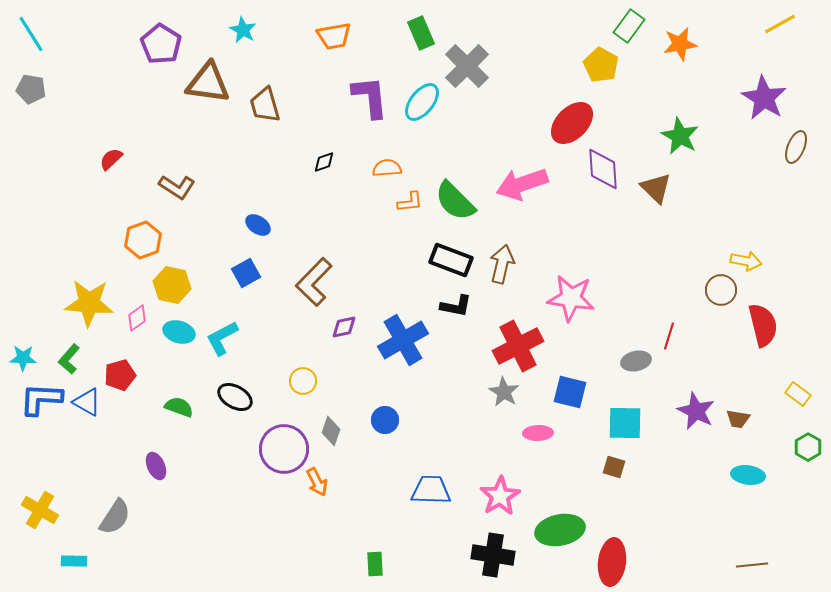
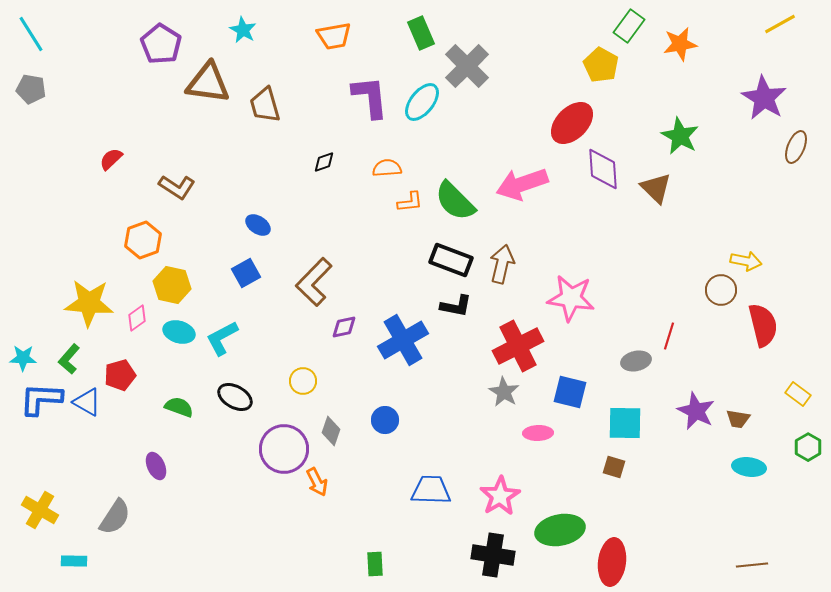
cyan ellipse at (748, 475): moved 1 px right, 8 px up
